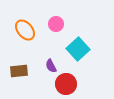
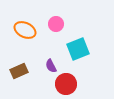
orange ellipse: rotated 25 degrees counterclockwise
cyan square: rotated 20 degrees clockwise
brown rectangle: rotated 18 degrees counterclockwise
